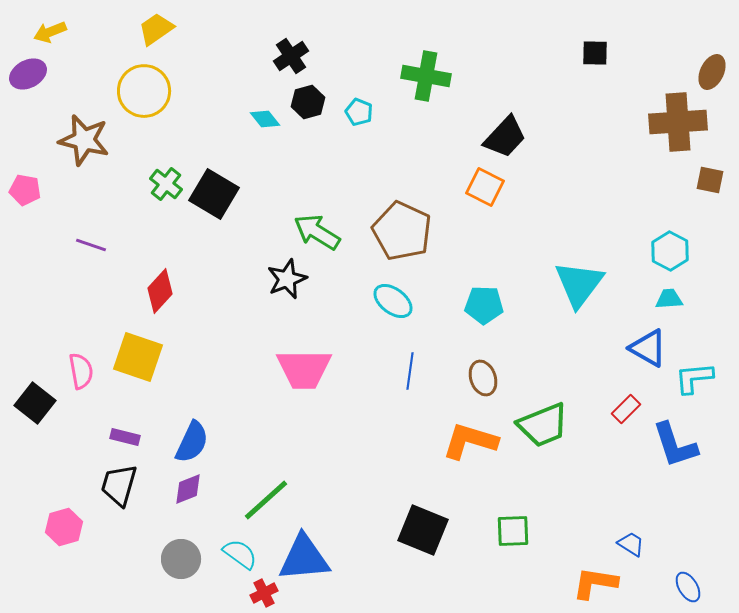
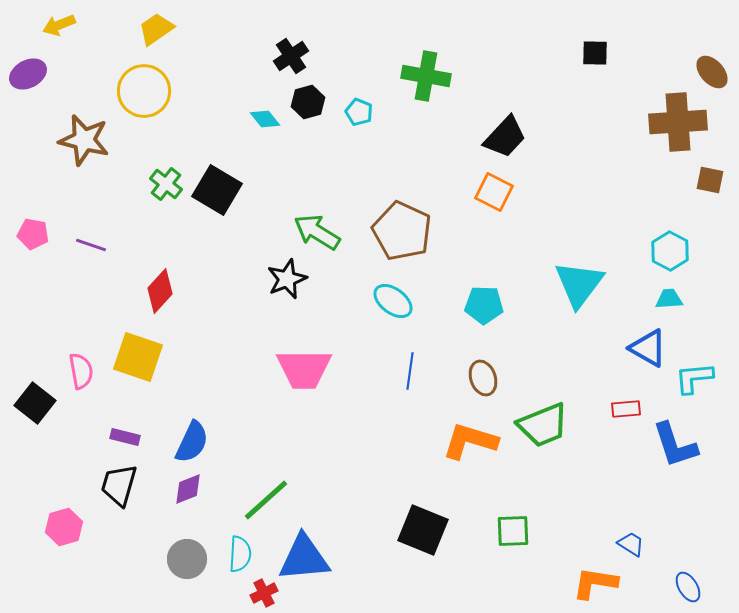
yellow arrow at (50, 32): moved 9 px right, 7 px up
brown ellipse at (712, 72): rotated 68 degrees counterclockwise
orange square at (485, 187): moved 9 px right, 5 px down
pink pentagon at (25, 190): moved 8 px right, 44 px down
black square at (214, 194): moved 3 px right, 4 px up
red rectangle at (626, 409): rotated 40 degrees clockwise
cyan semicircle at (240, 554): rotated 57 degrees clockwise
gray circle at (181, 559): moved 6 px right
